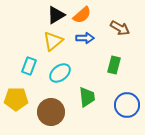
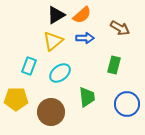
blue circle: moved 1 px up
